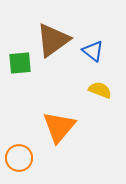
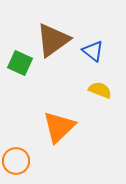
green square: rotated 30 degrees clockwise
orange triangle: rotated 6 degrees clockwise
orange circle: moved 3 px left, 3 px down
